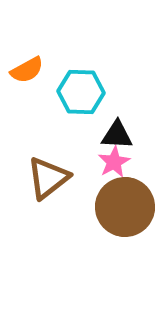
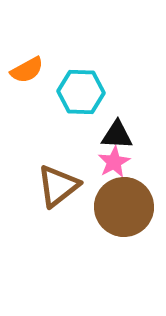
brown triangle: moved 10 px right, 8 px down
brown circle: moved 1 px left
